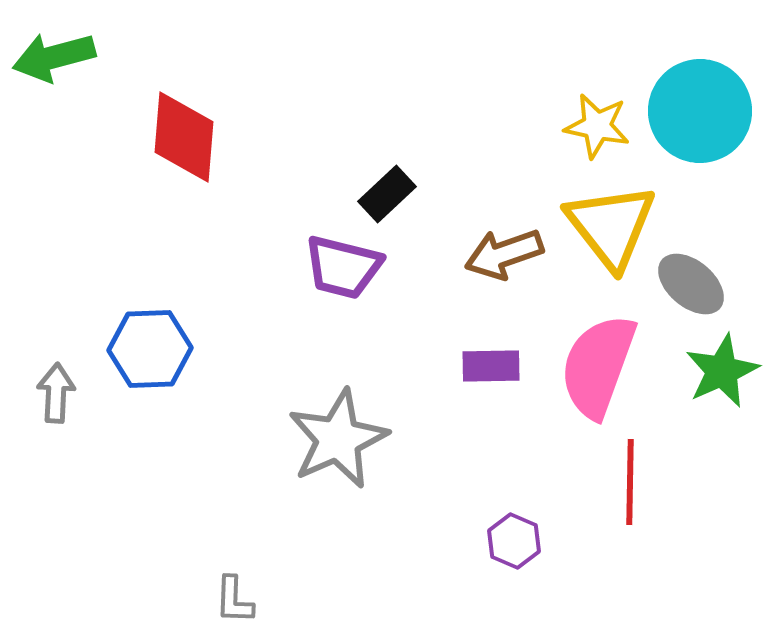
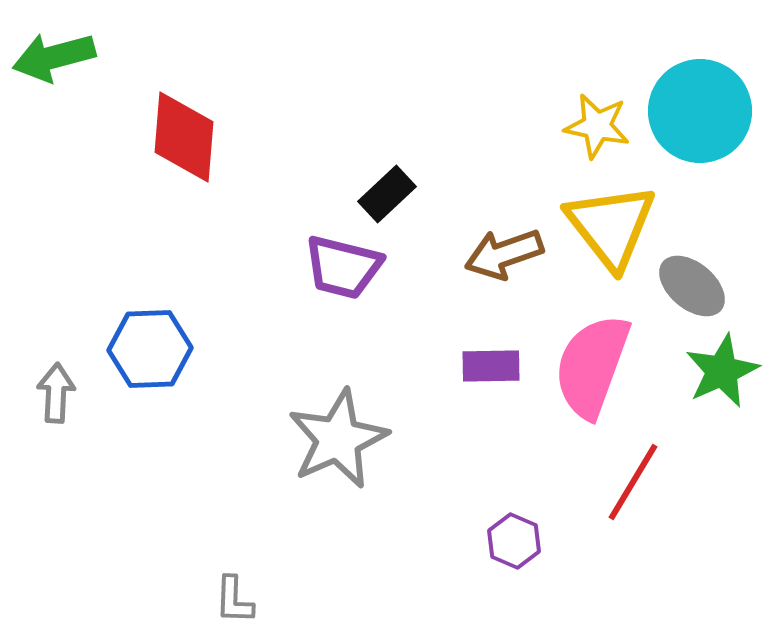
gray ellipse: moved 1 px right, 2 px down
pink semicircle: moved 6 px left
red line: moved 3 px right; rotated 30 degrees clockwise
